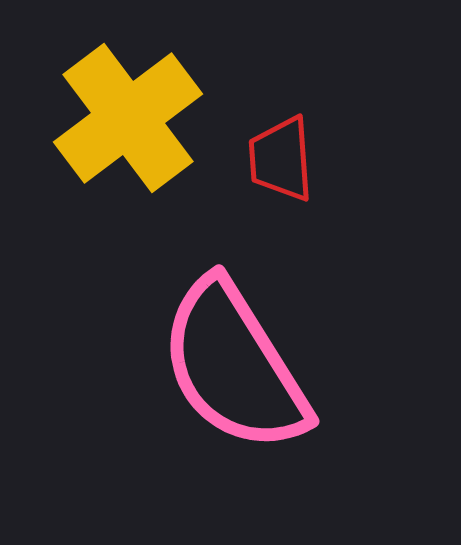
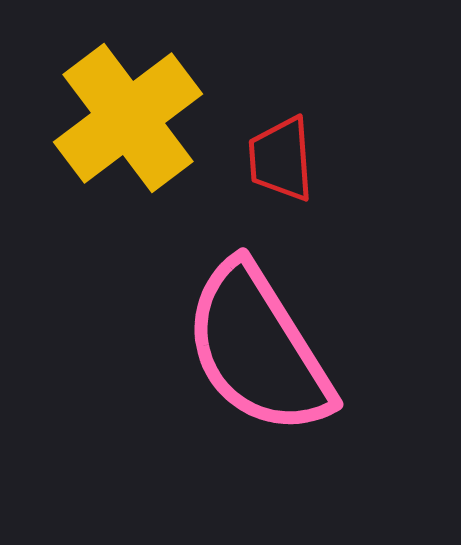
pink semicircle: moved 24 px right, 17 px up
